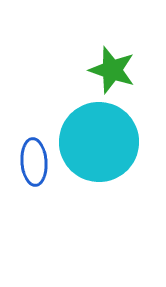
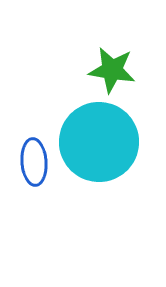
green star: rotated 9 degrees counterclockwise
